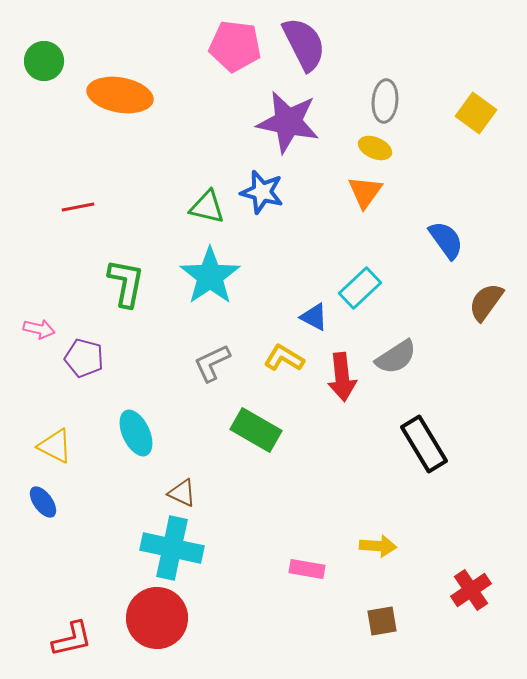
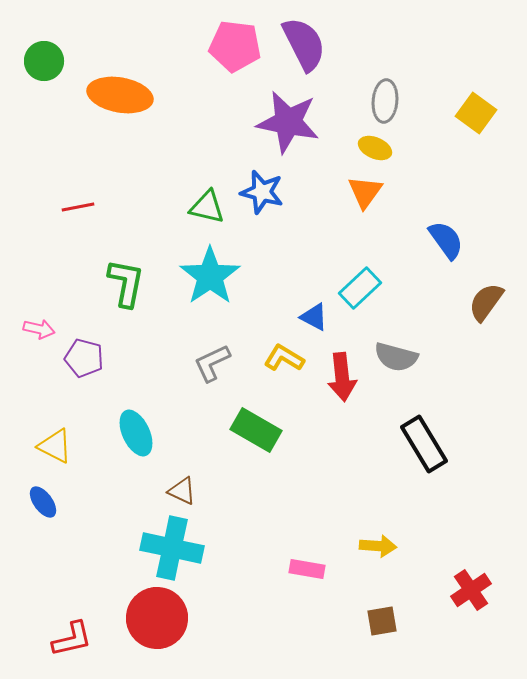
gray semicircle: rotated 48 degrees clockwise
brown triangle: moved 2 px up
